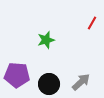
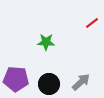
red line: rotated 24 degrees clockwise
green star: moved 2 px down; rotated 18 degrees clockwise
purple pentagon: moved 1 px left, 4 px down
